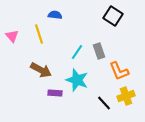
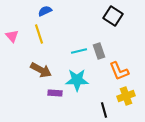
blue semicircle: moved 10 px left, 4 px up; rotated 32 degrees counterclockwise
cyan line: moved 2 px right, 1 px up; rotated 42 degrees clockwise
cyan star: rotated 20 degrees counterclockwise
black line: moved 7 px down; rotated 28 degrees clockwise
